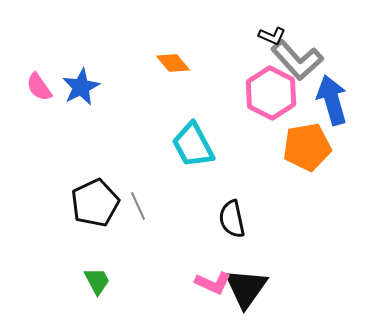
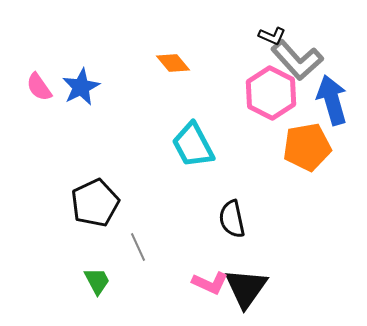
gray line: moved 41 px down
pink L-shape: moved 3 px left
